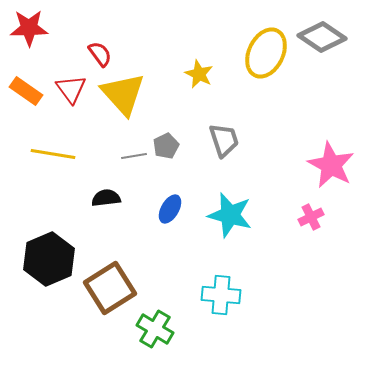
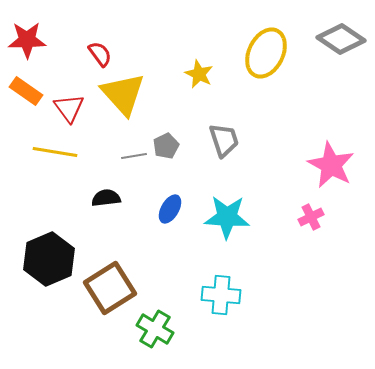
red star: moved 2 px left, 12 px down
gray diamond: moved 19 px right, 2 px down
red triangle: moved 2 px left, 19 px down
yellow line: moved 2 px right, 2 px up
cyan star: moved 3 px left, 2 px down; rotated 12 degrees counterclockwise
